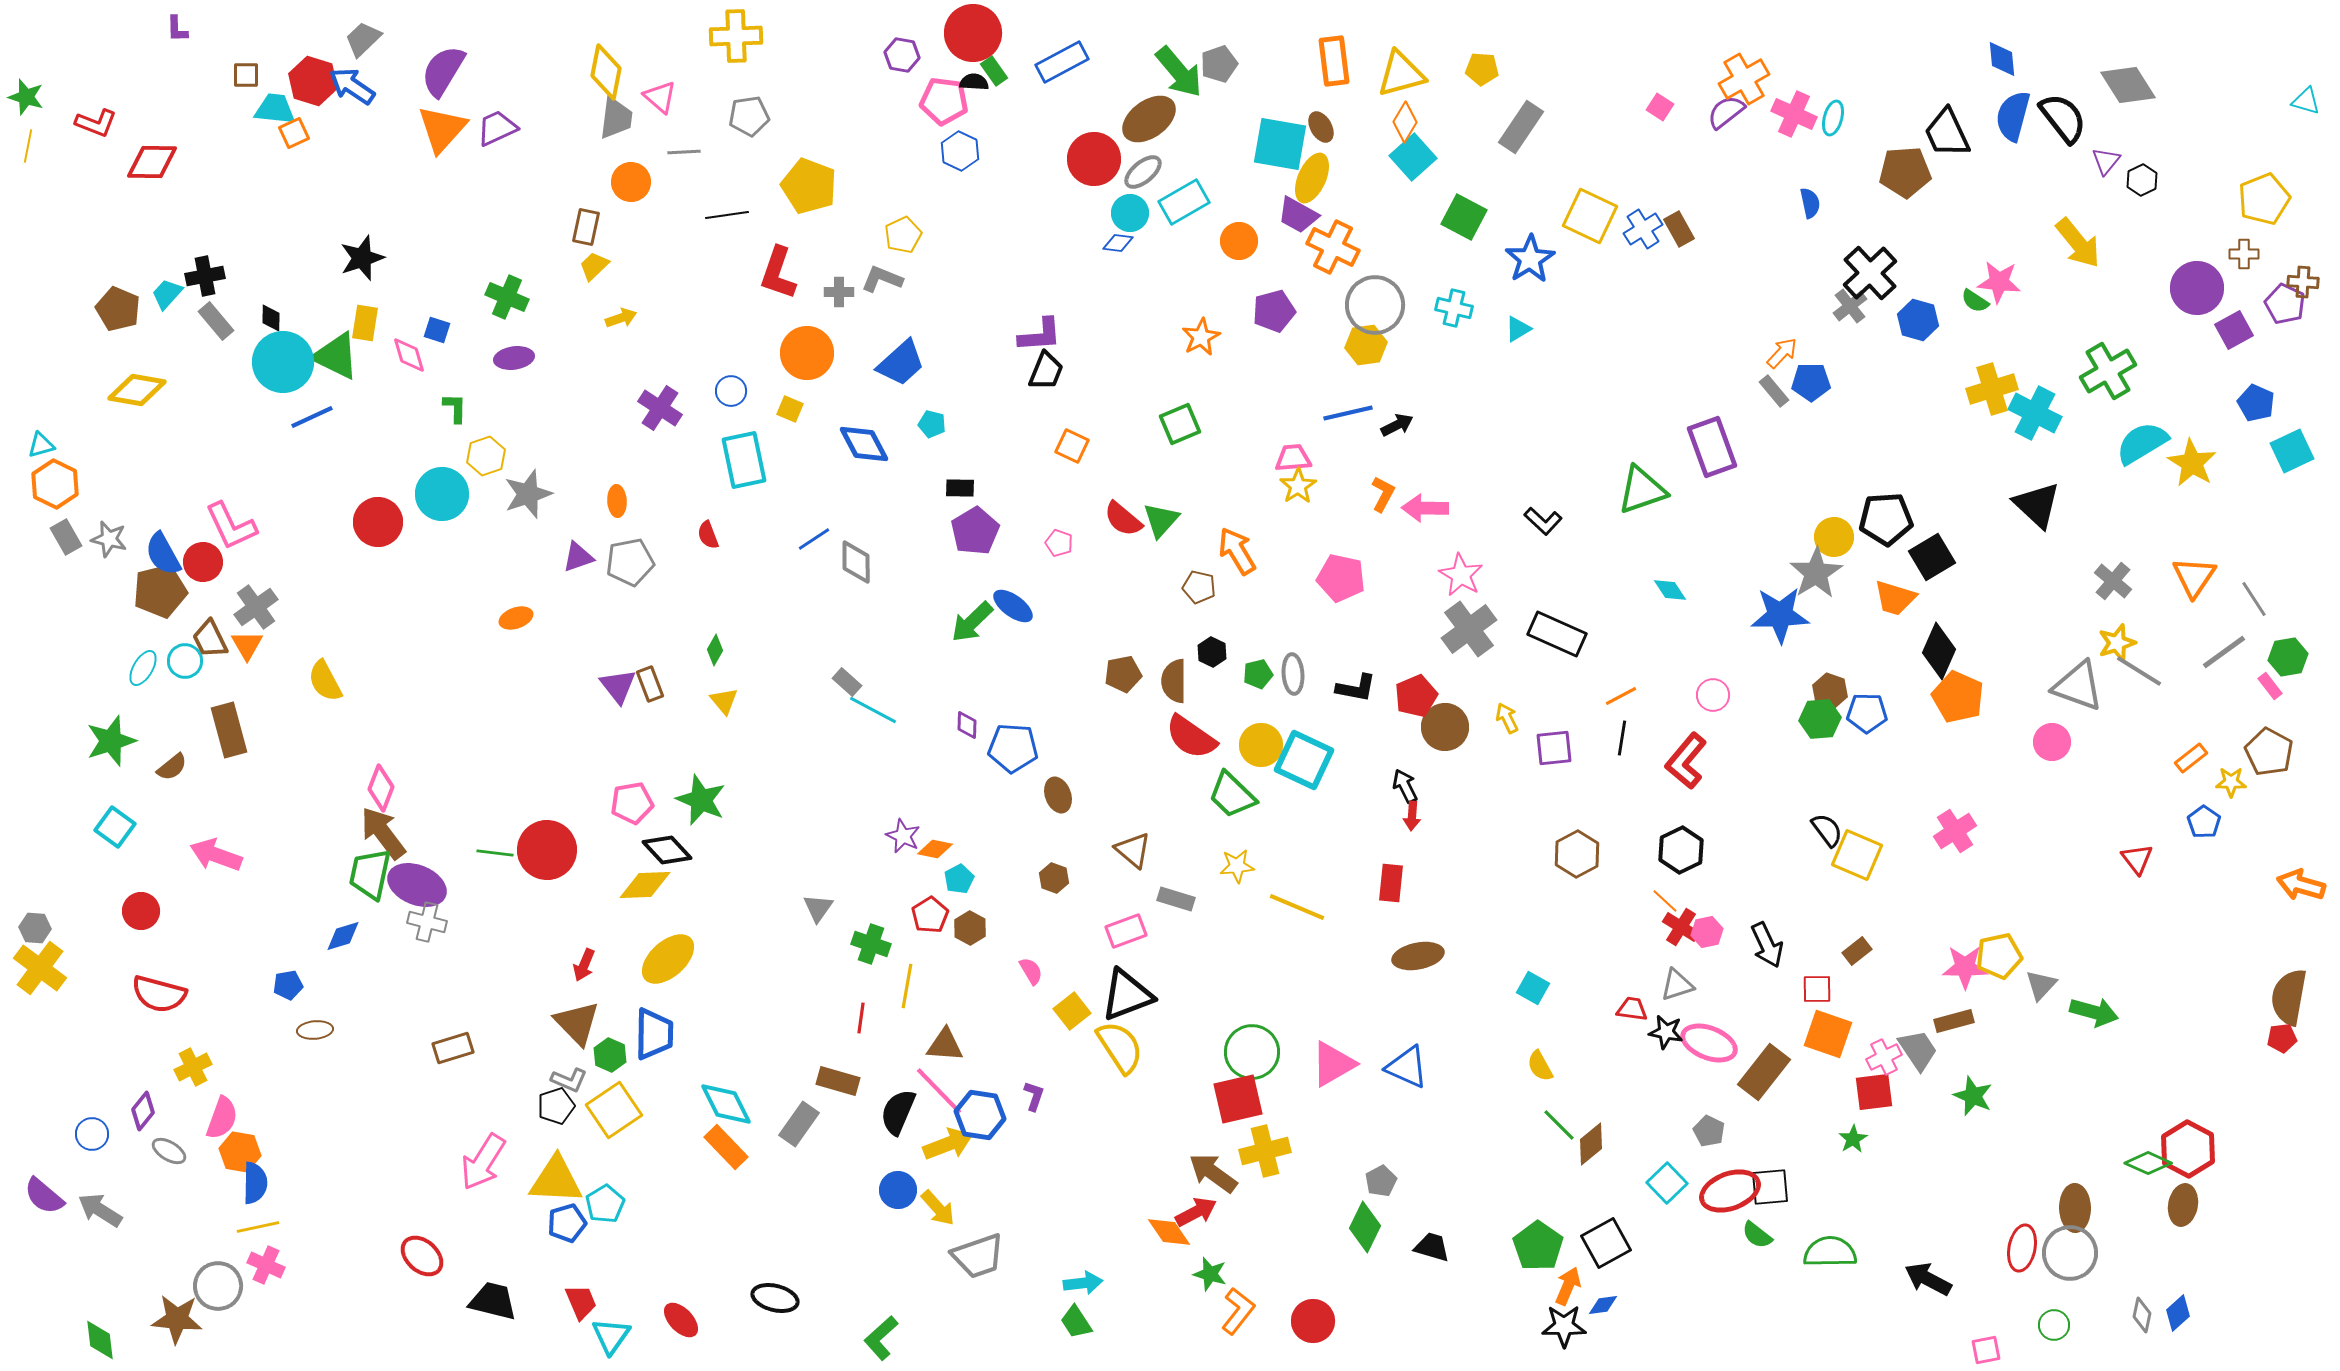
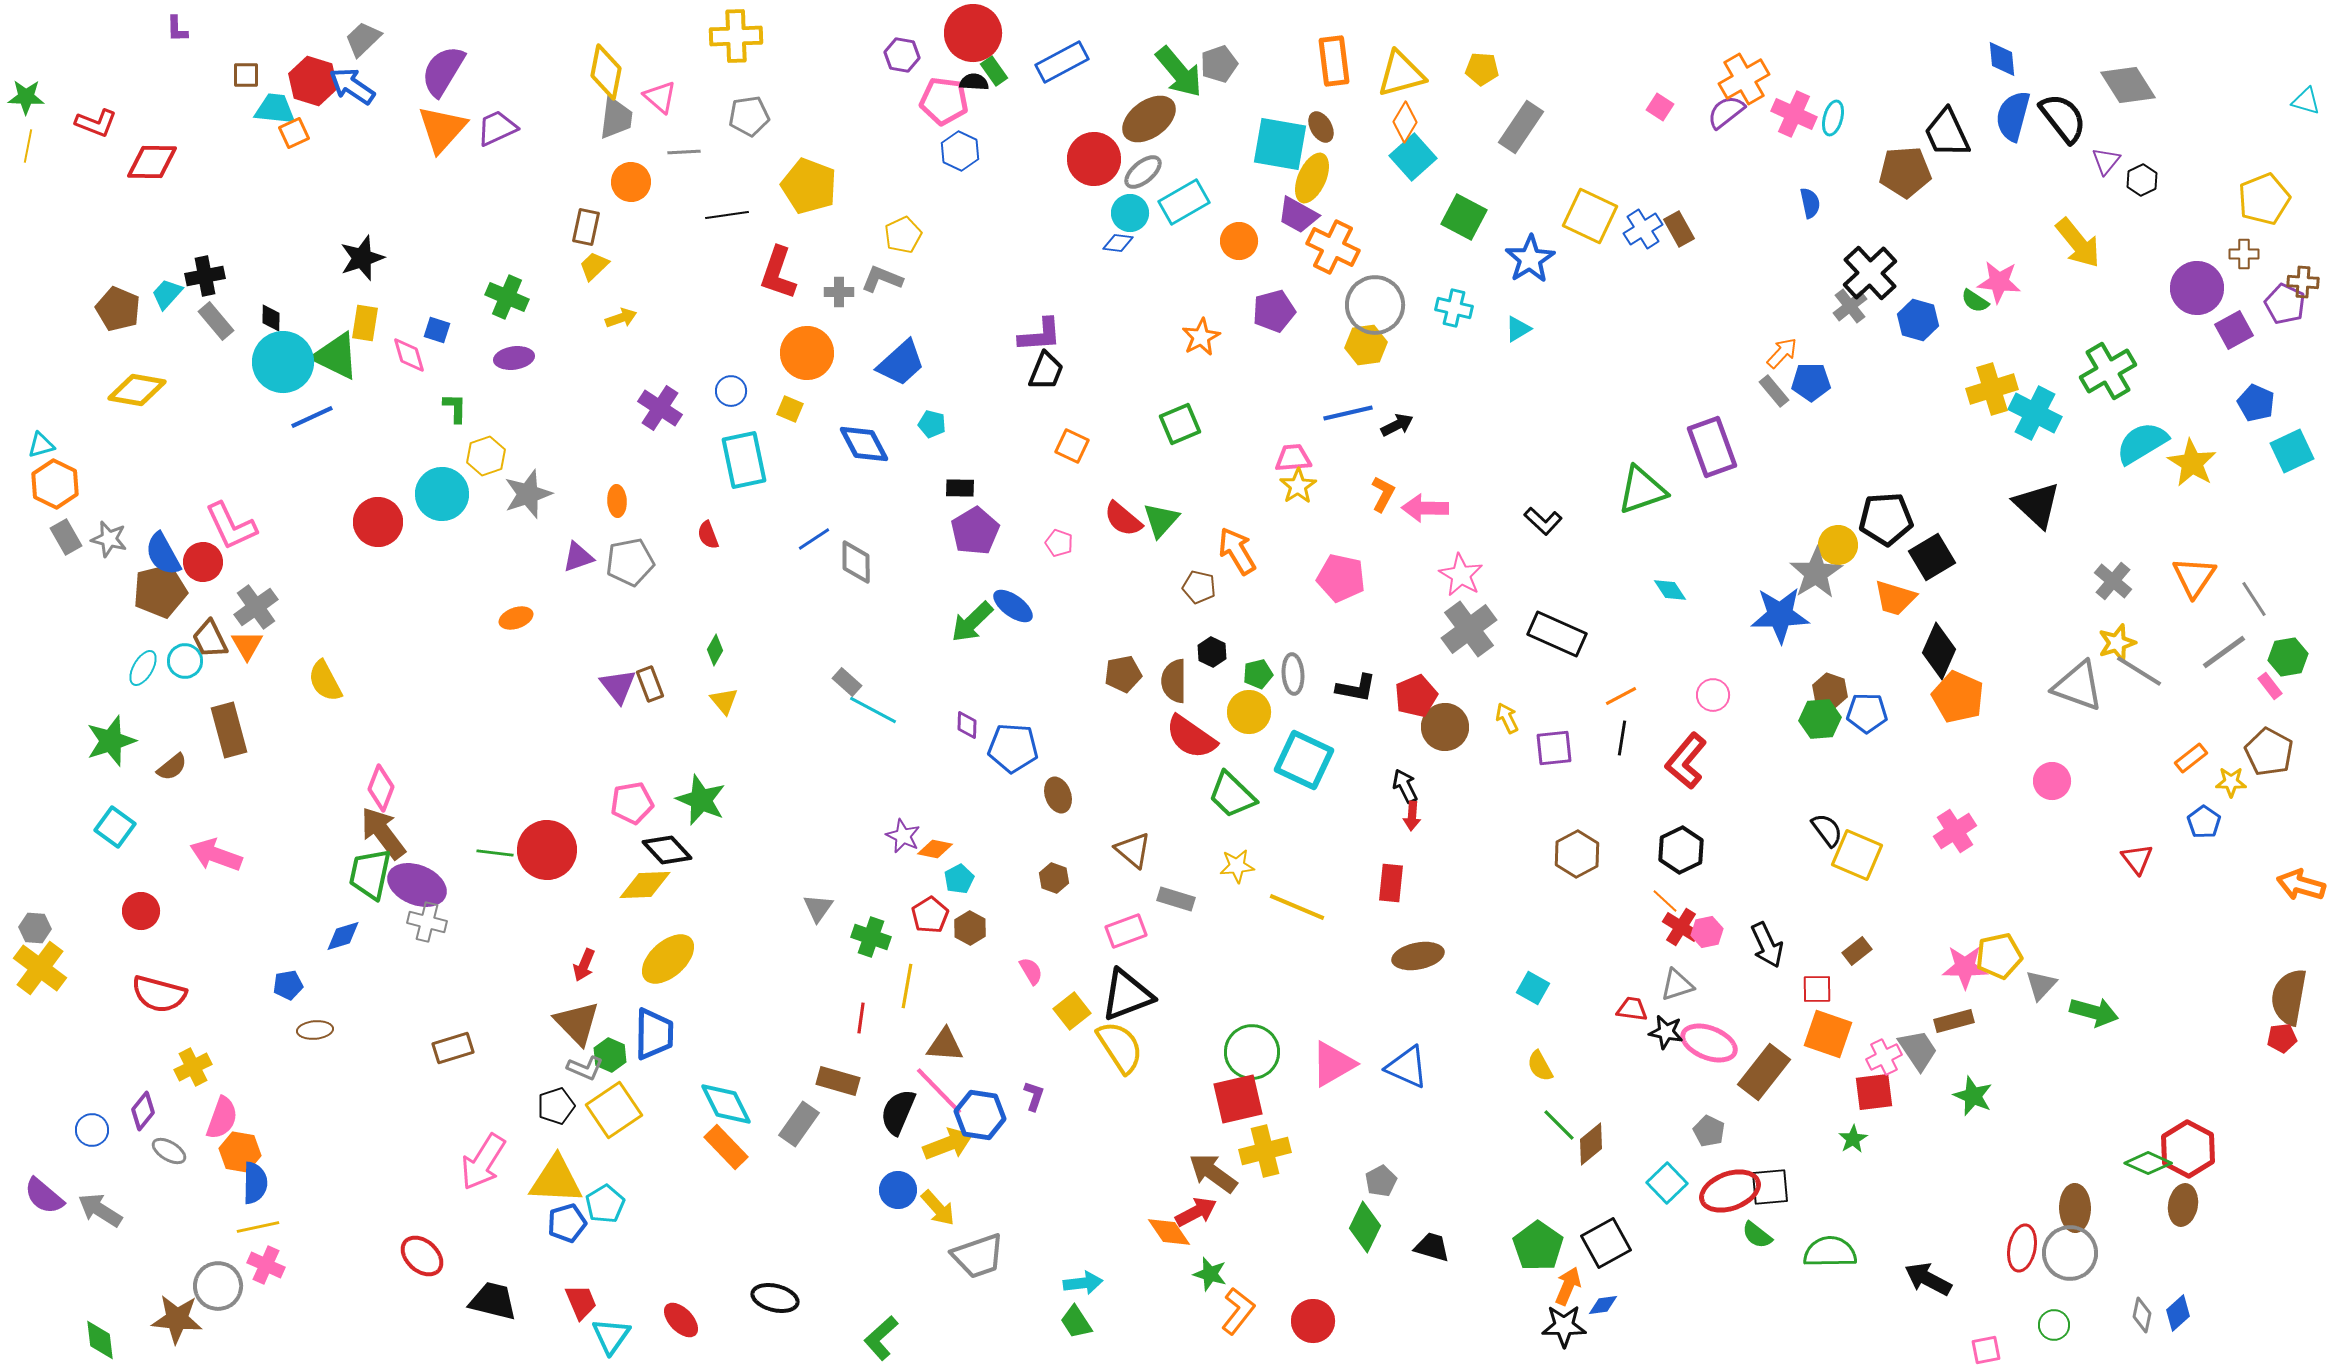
green star at (26, 97): rotated 15 degrees counterclockwise
yellow circle at (1834, 537): moved 4 px right, 8 px down
pink circle at (2052, 742): moved 39 px down
yellow circle at (1261, 745): moved 12 px left, 33 px up
green cross at (871, 944): moved 7 px up
gray L-shape at (569, 1080): moved 16 px right, 12 px up
blue circle at (92, 1134): moved 4 px up
